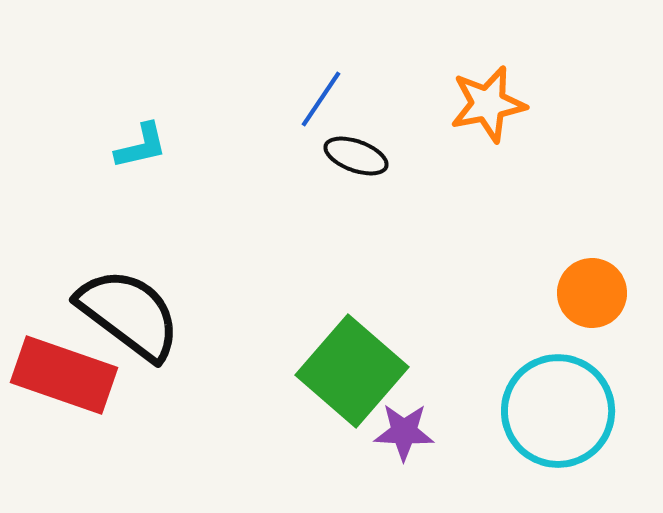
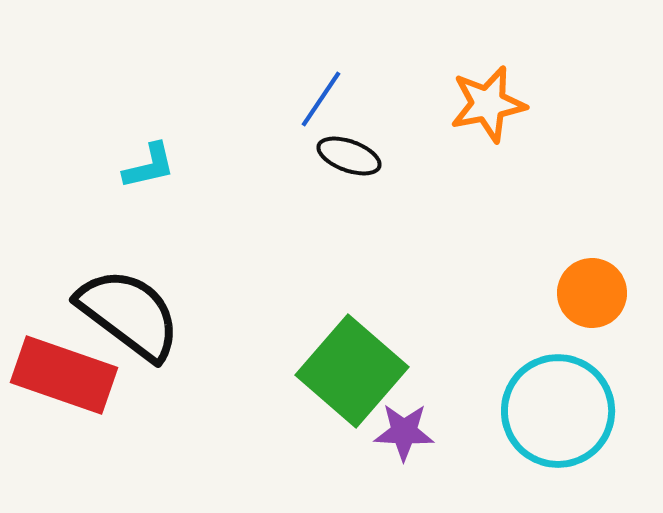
cyan L-shape: moved 8 px right, 20 px down
black ellipse: moved 7 px left
